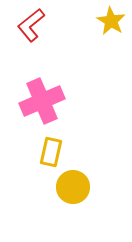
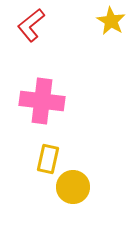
pink cross: rotated 30 degrees clockwise
yellow rectangle: moved 3 px left, 7 px down
